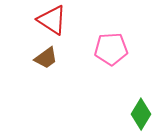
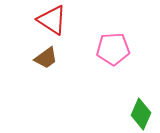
pink pentagon: moved 2 px right
green diamond: rotated 8 degrees counterclockwise
